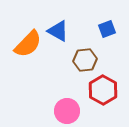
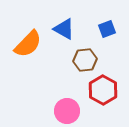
blue triangle: moved 6 px right, 2 px up
